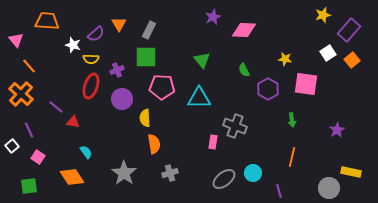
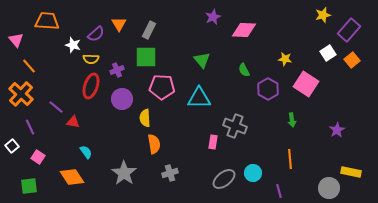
pink square at (306, 84): rotated 25 degrees clockwise
purple line at (29, 130): moved 1 px right, 3 px up
orange line at (292, 157): moved 2 px left, 2 px down; rotated 18 degrees counterclockwise
